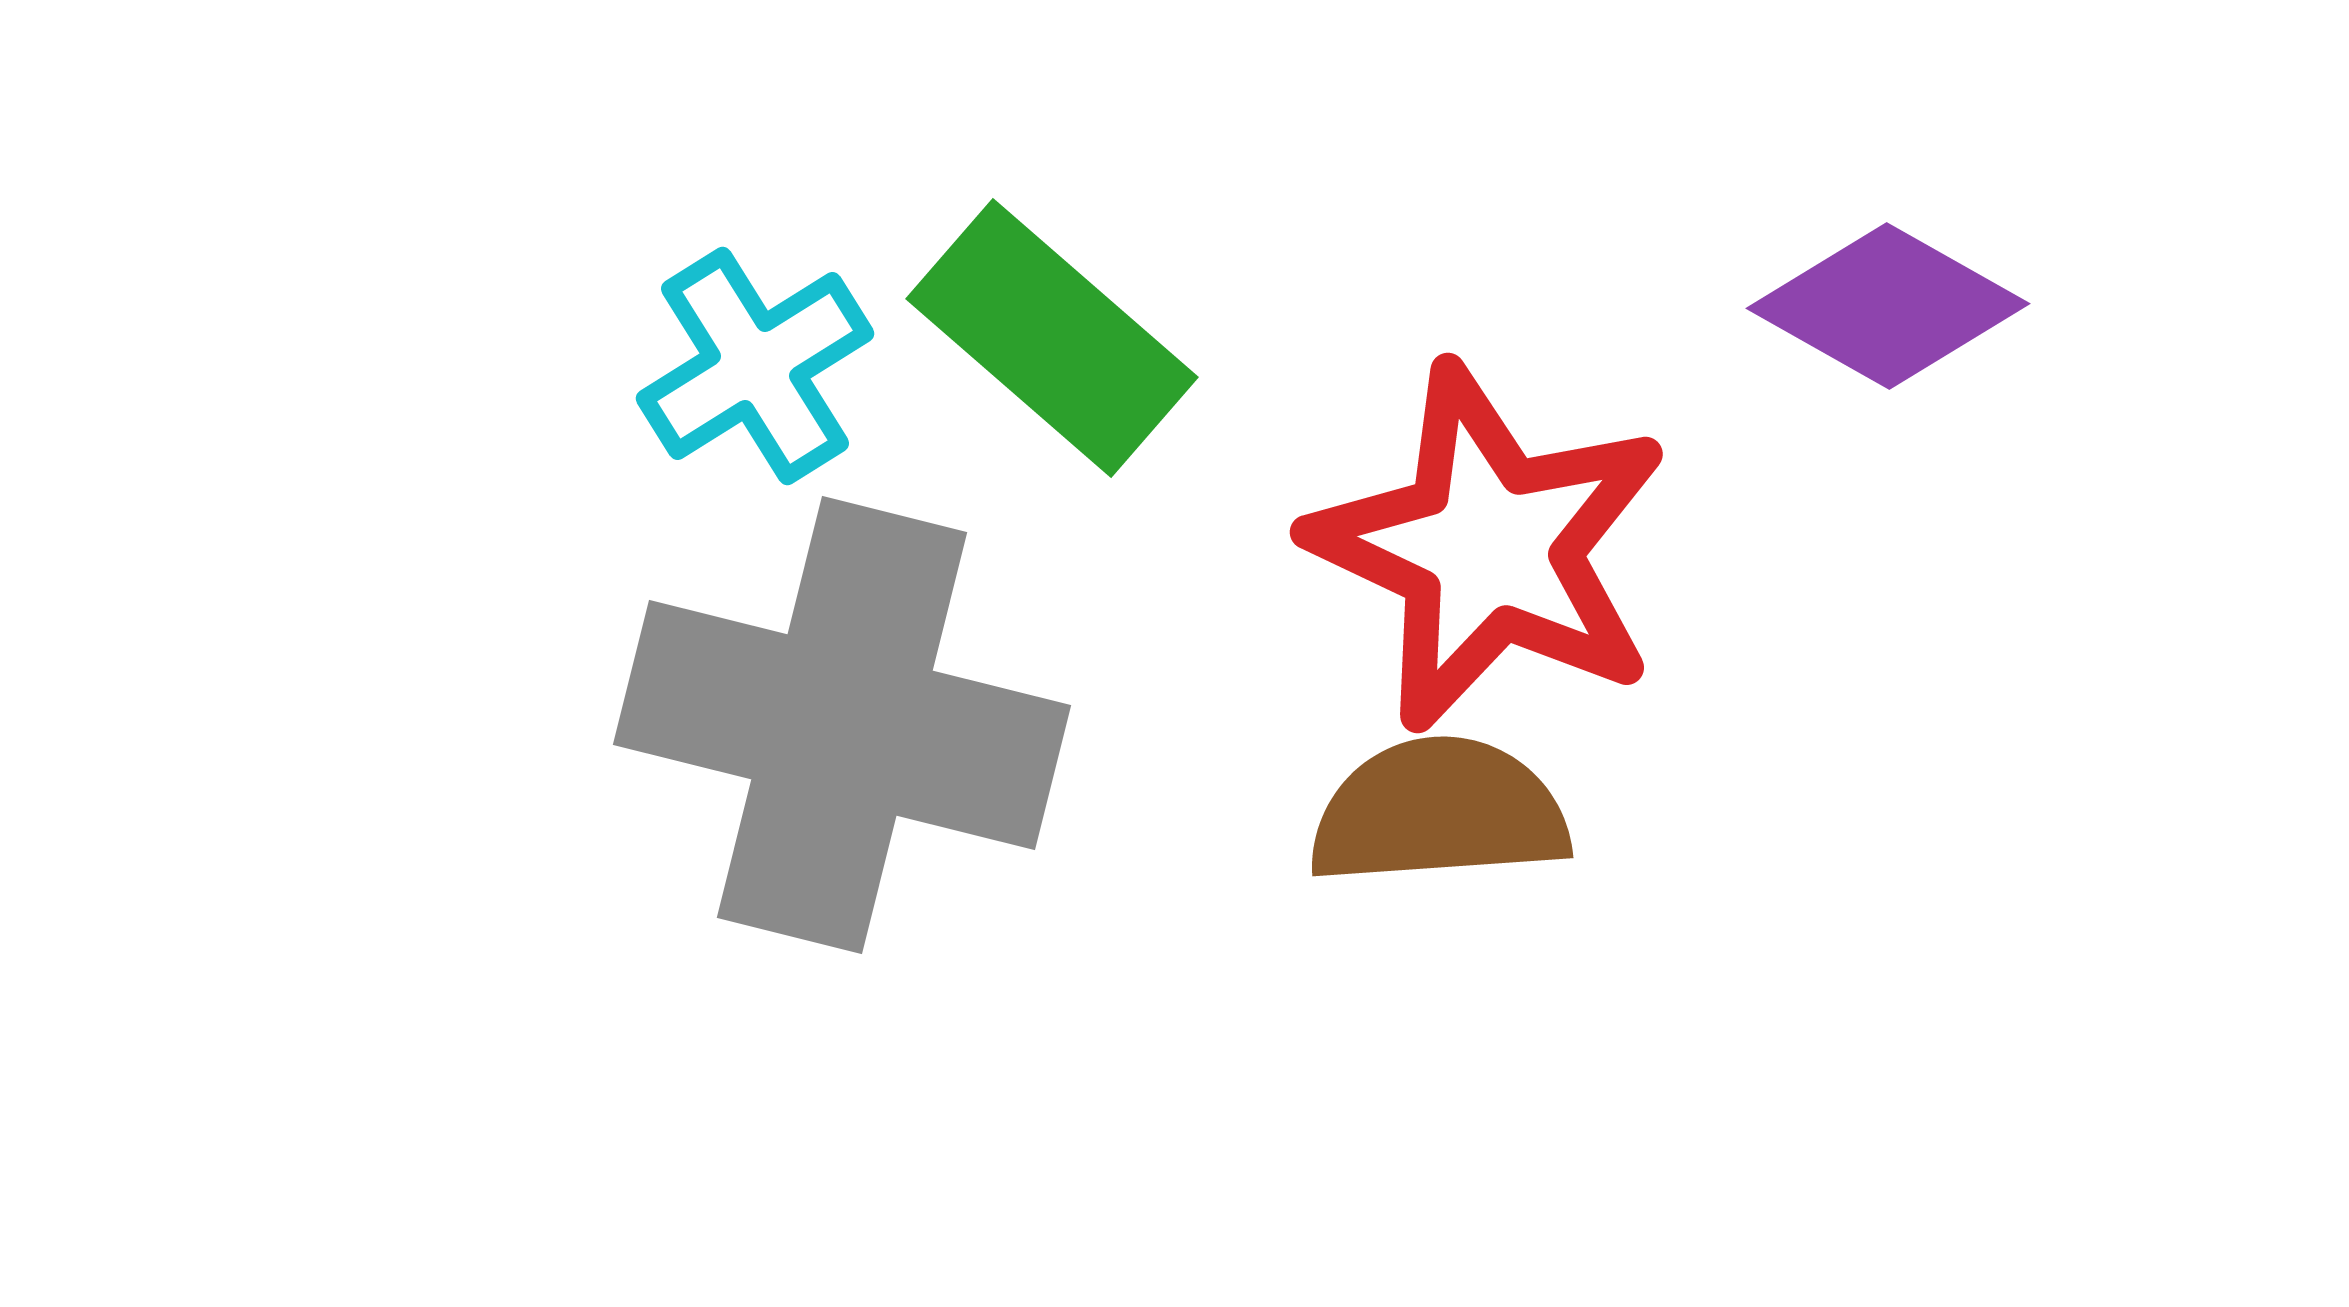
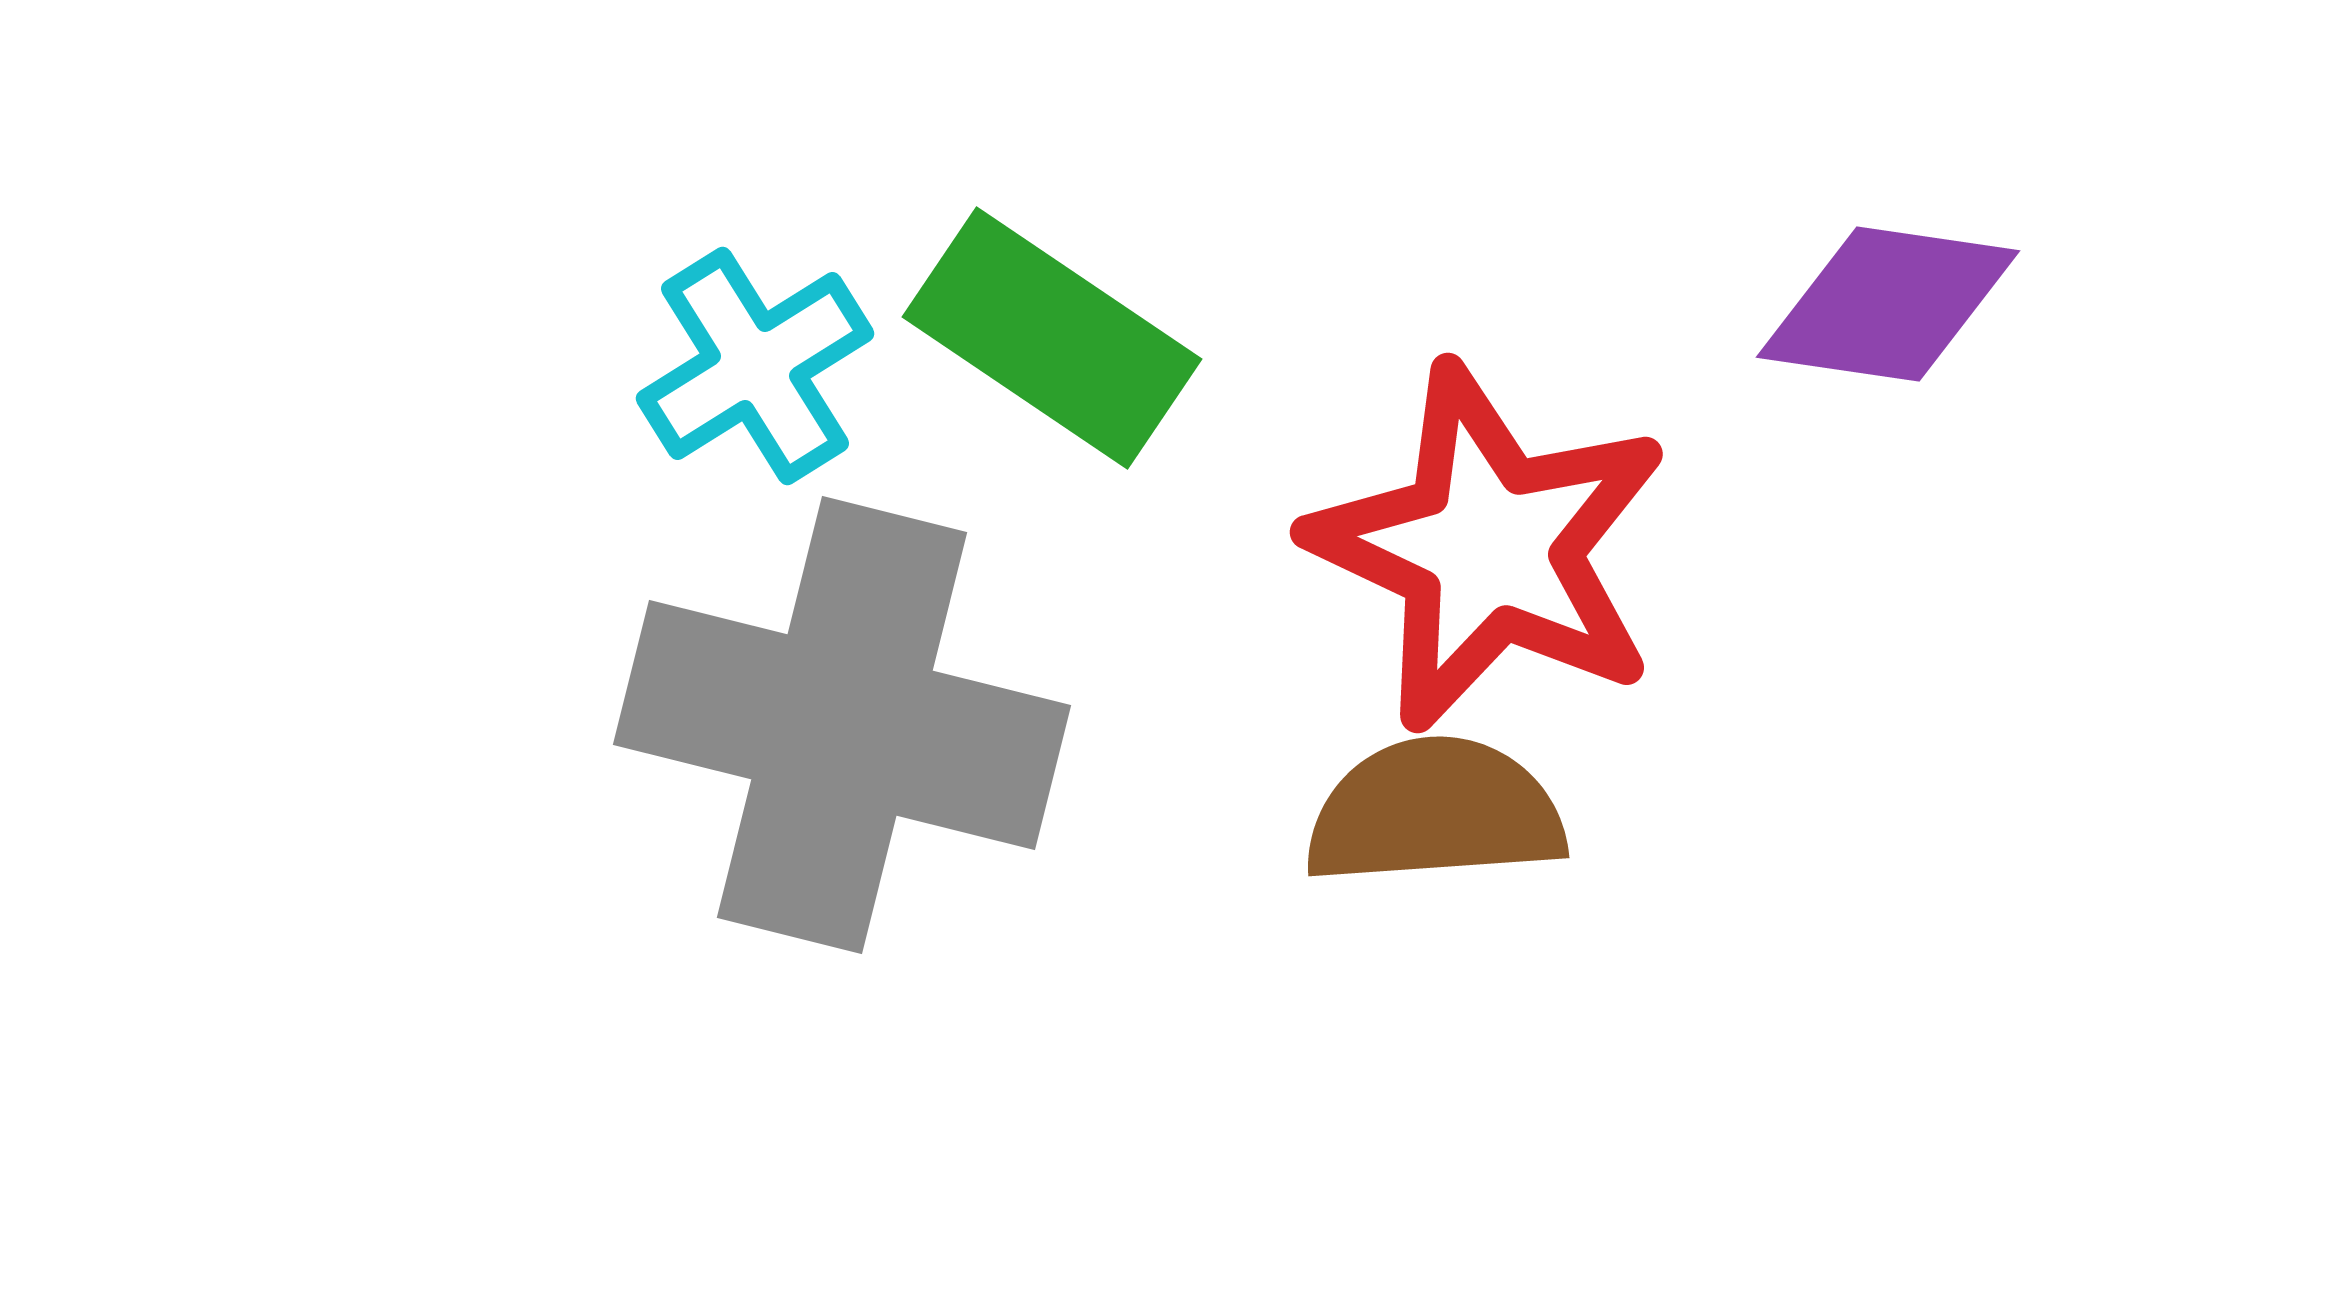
purple diamond: moved 2 px up; rotated 21 degrees counterclockwise
green rectangle: rotated 7 degrees counterclockwise
brown semicircle: moved 4 px left
